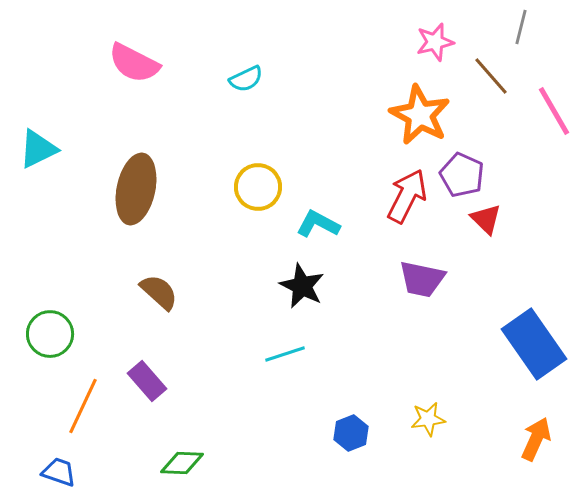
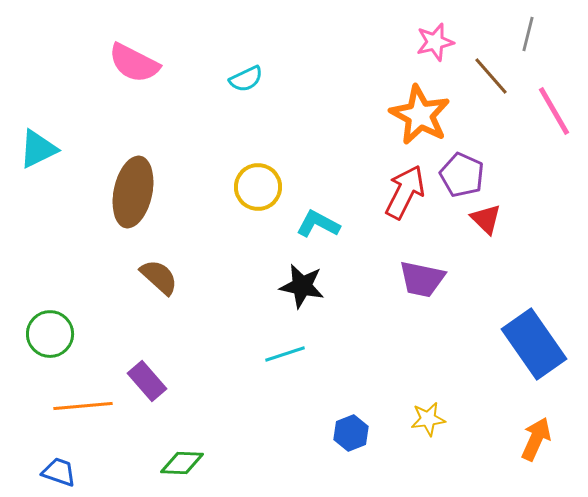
gray line: moved 7 px right, 7 px down
brown ellipse: moved 3 px left, 3 px down
red arrow: moved 2 px left, 4 px up
black star: rotated 15 degrees counterclockwise
brown semicircle: moved 15 px up
orange line: rotated 60 degrees clockwise
